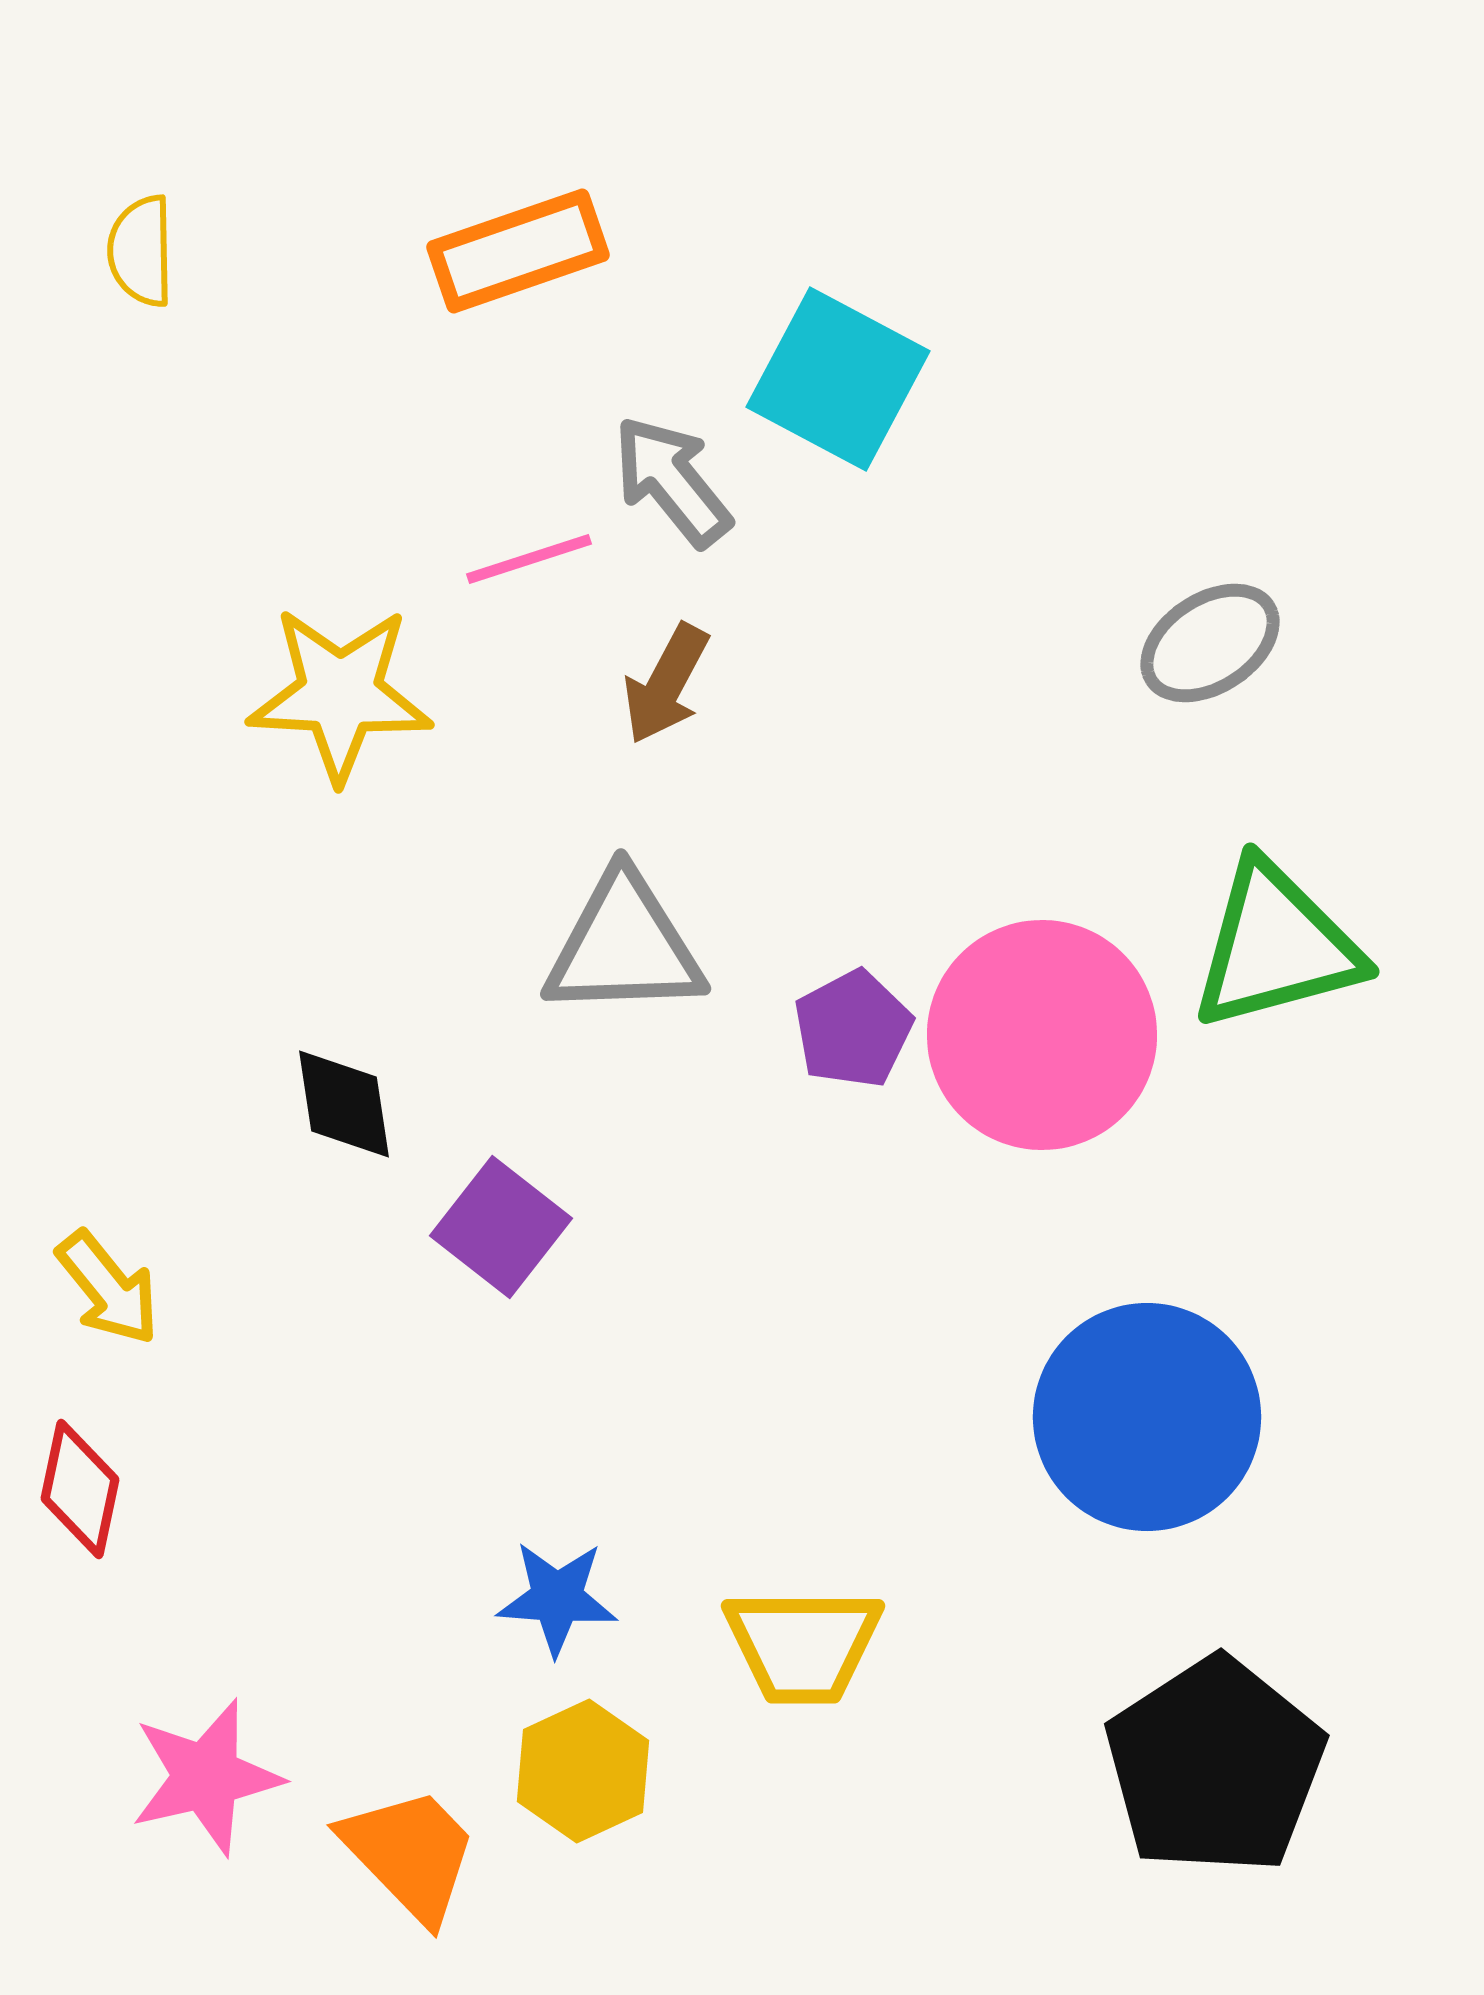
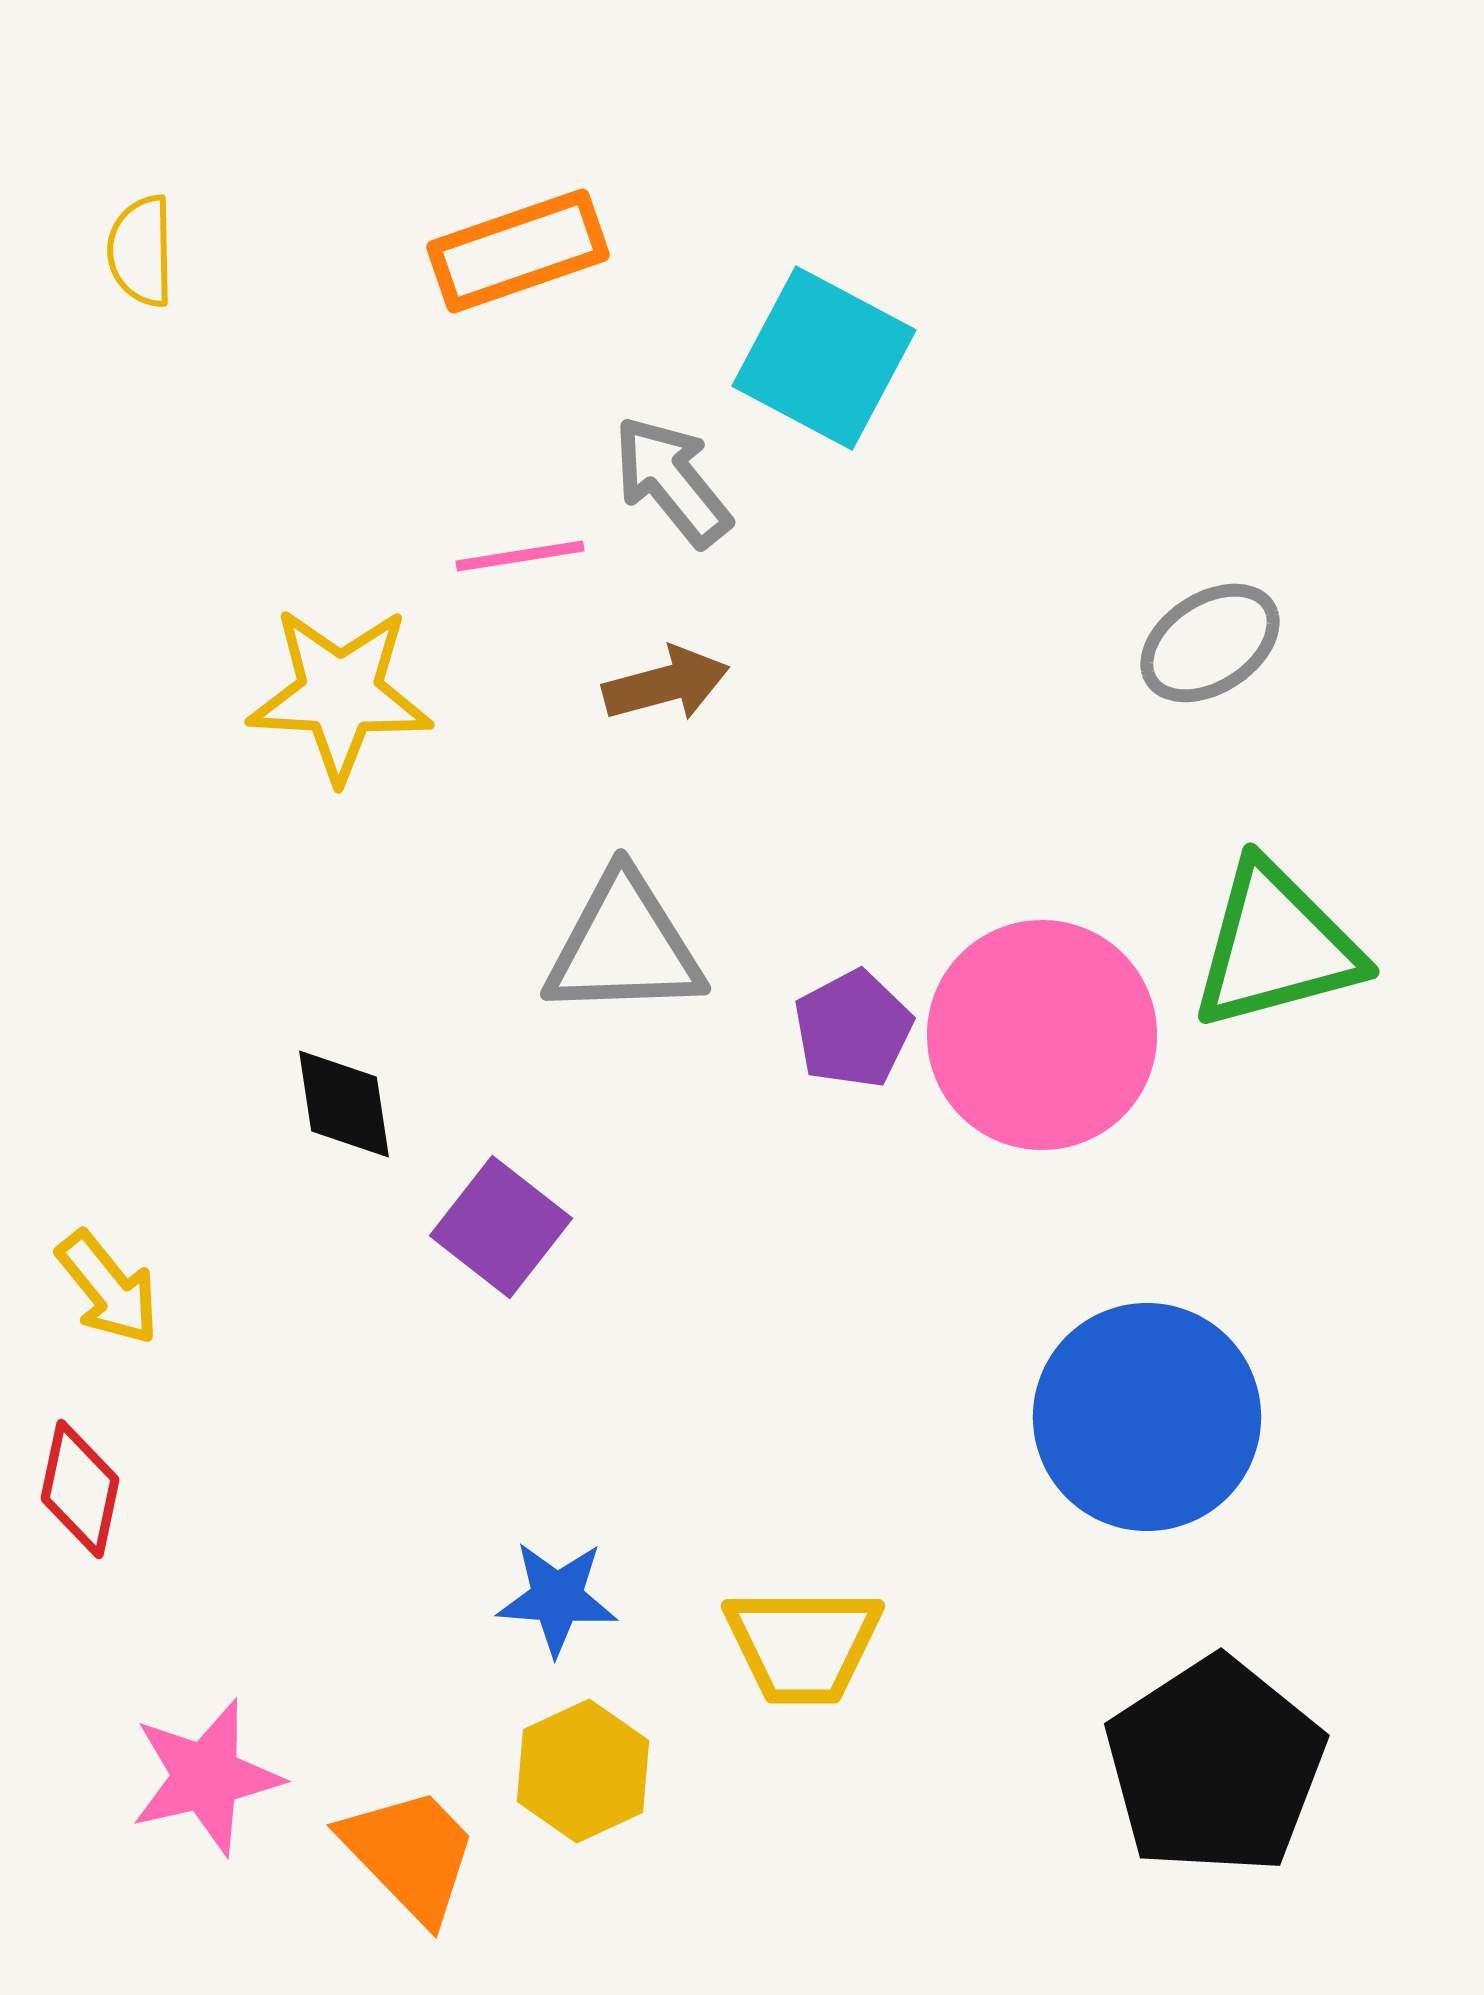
cyan square: moved 14 px left, 21 px up
pink line: moved 9 px left, 3 px up; rotated 9 degrees clockwise
brown arrow: rotated 133 degrees counterclockwise
